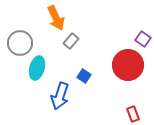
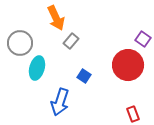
blue arrow: moved 6 px down
